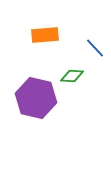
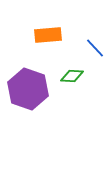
orange rectangle: moved 3 px right
purple hexagon: moved 8 px left, 9 px up; rotated 6 degrees clockwise
